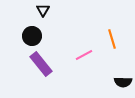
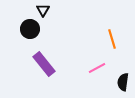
black circle: moved 2 px left, 7 px up
pink line: moved 13 px right, 13 px down
purple rectangle: moved 3 px right
black semicircle: rotated 96 degrees clockwise
